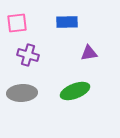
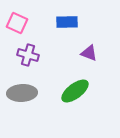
pink square: rotated 30 degrees clockwise
purple triangle: rotated 30 degrees clockwise
green ellipse: rotated 16 degrees counterclockwise
